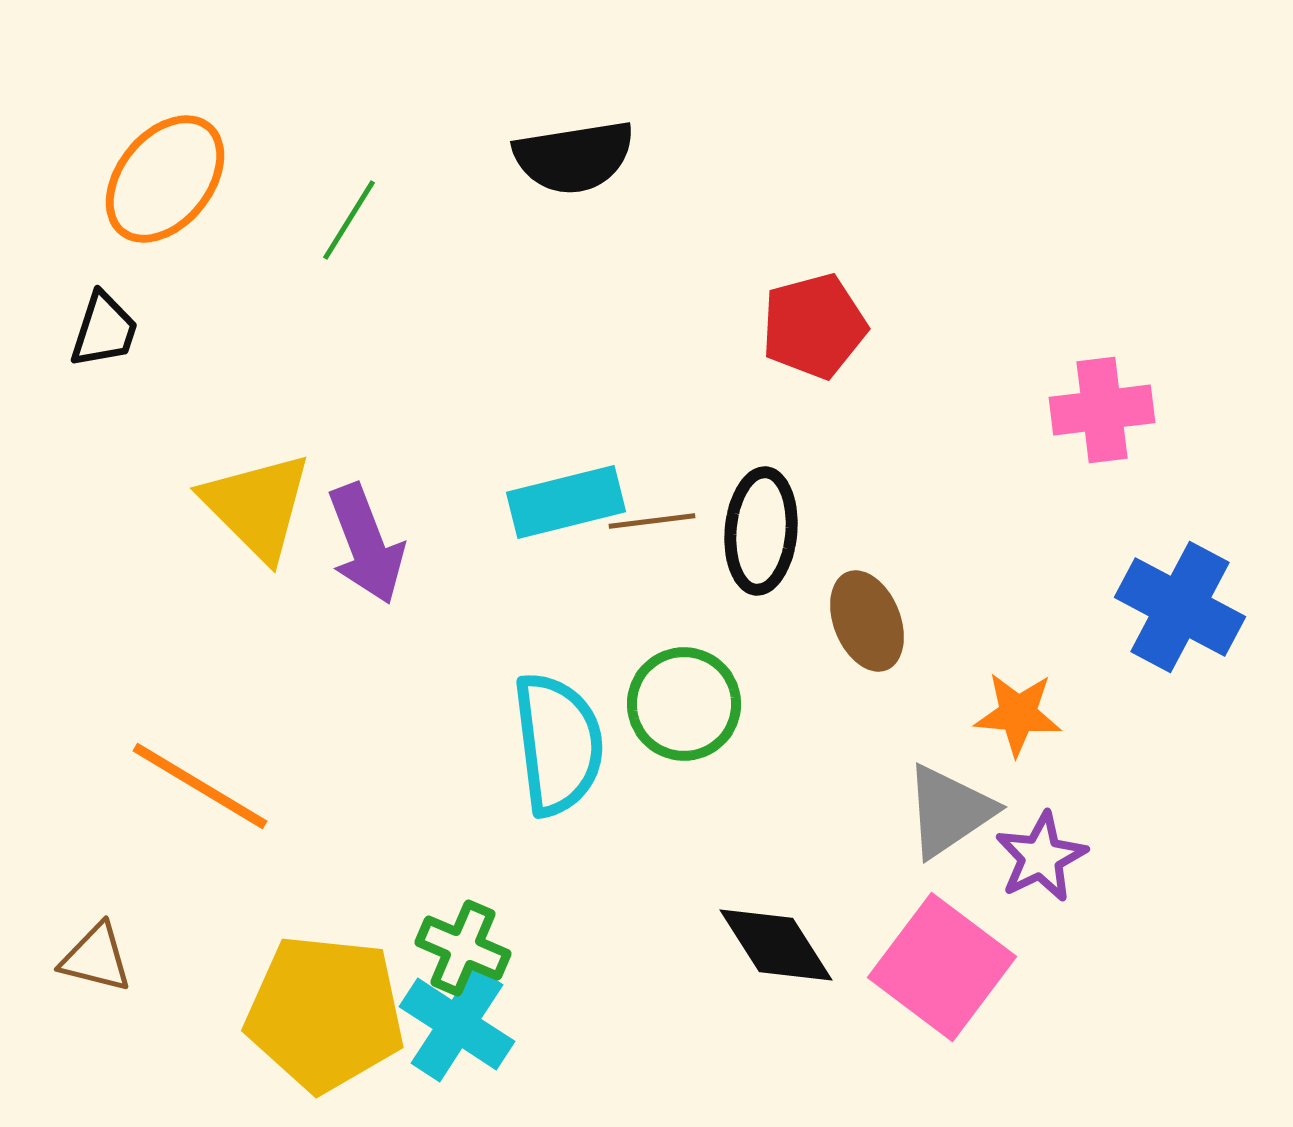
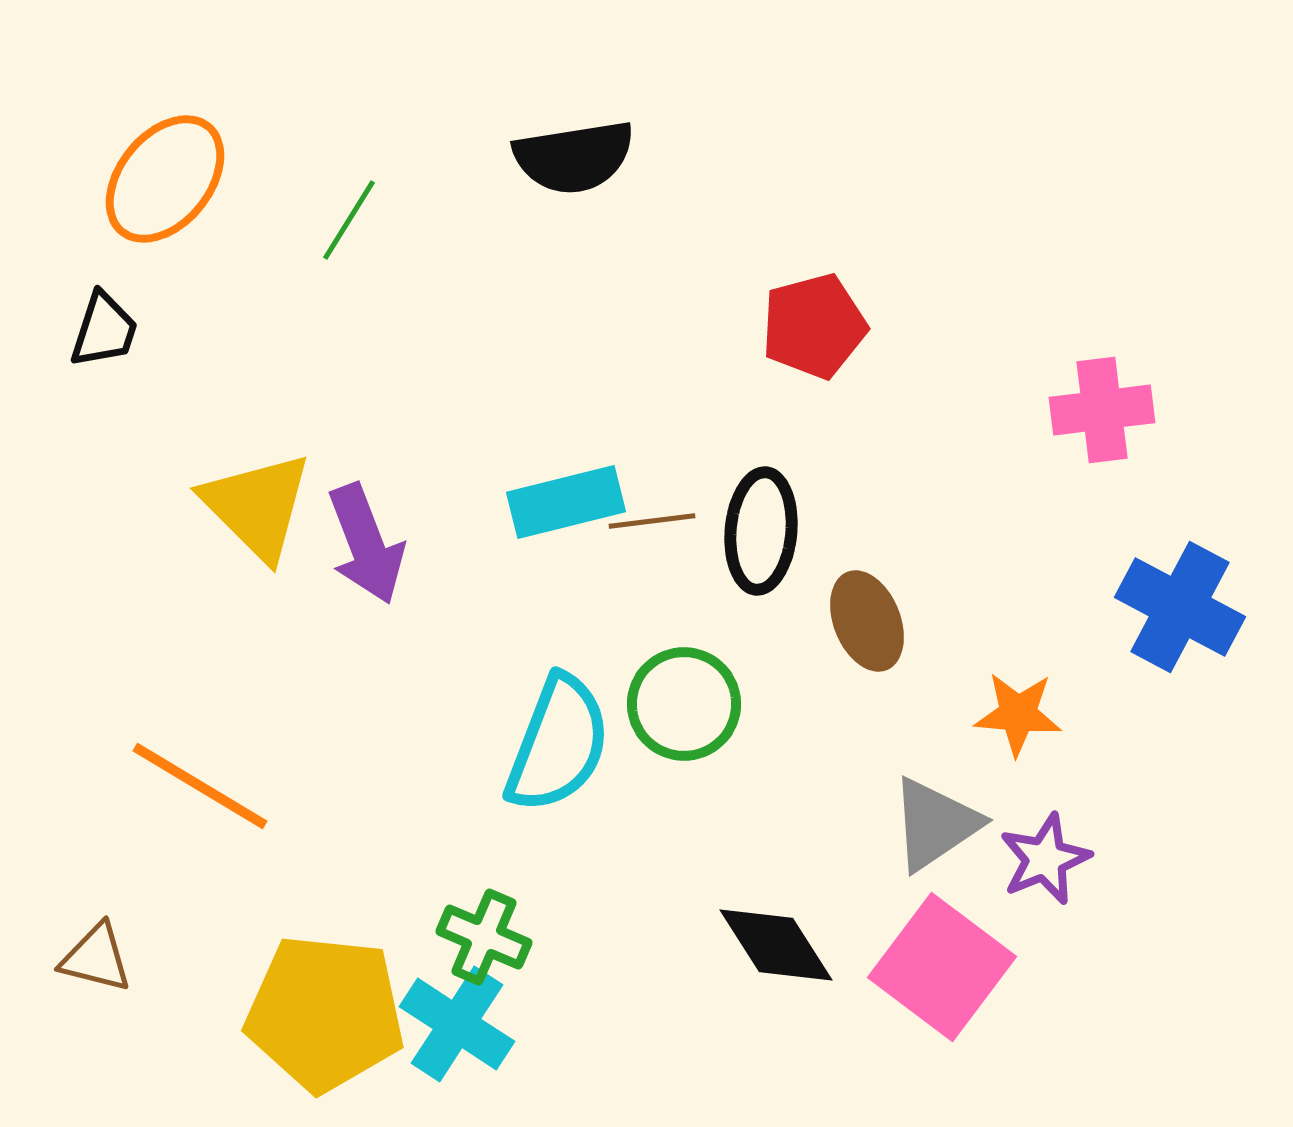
cyan semicircle: rotated 28 degrees clockwise
gray triangle: moved 14 px left, 13 px down
purple star: moved 4 px right, 2 px down; rotated 4 degrees clockwise
green cross: moved 21 px right, 11 px up
